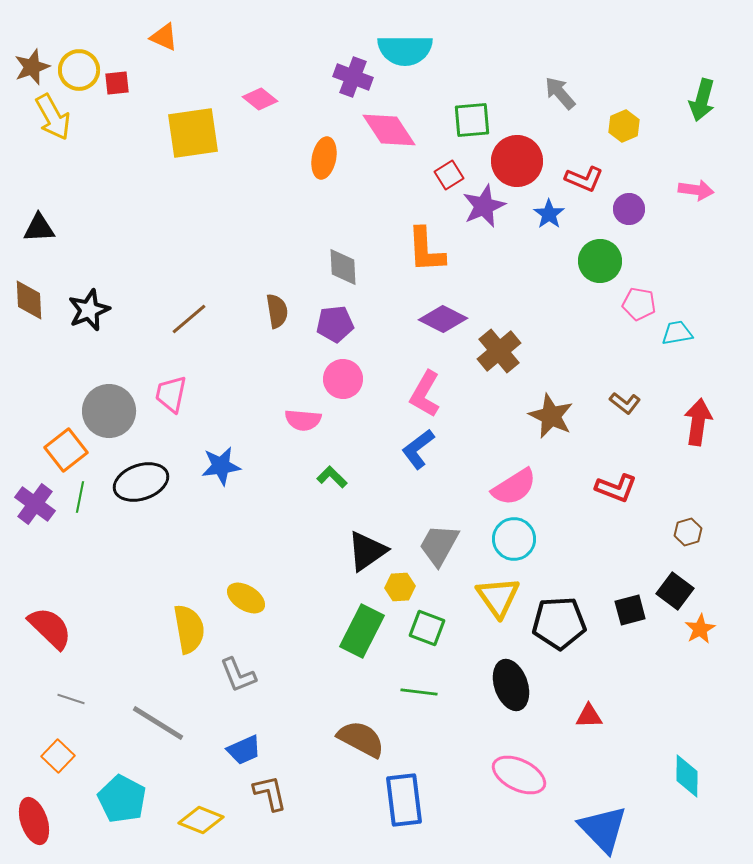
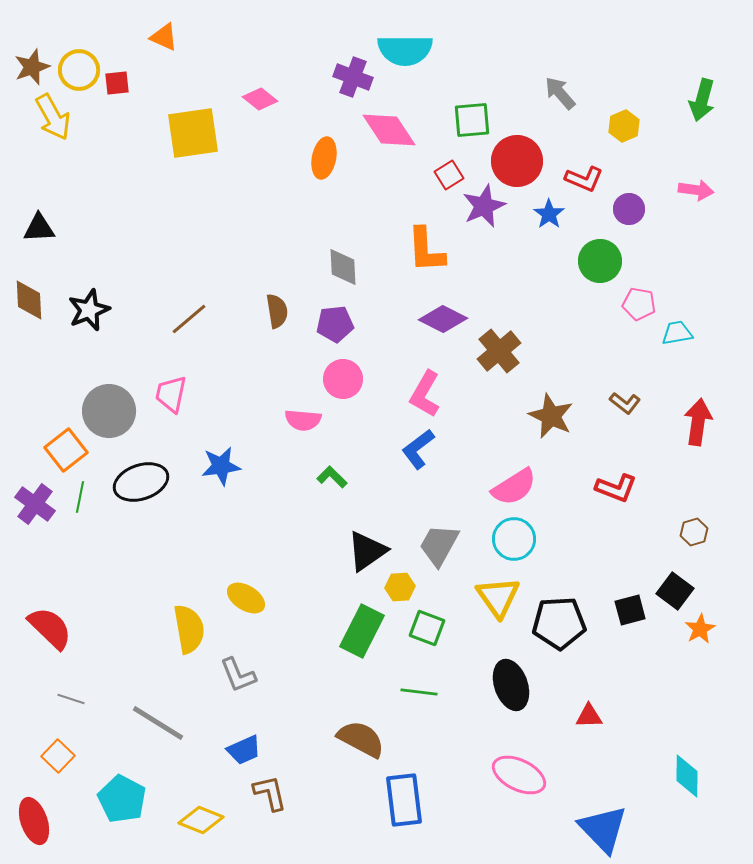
brown hexagon at (688, 532): moved 6 px right
